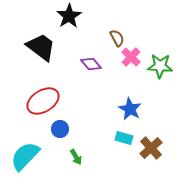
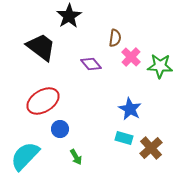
brown semicircle: moved 2 px left; rotated 36 degrees clockwise
